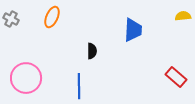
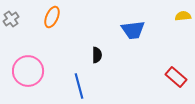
gray cross: rotated 28 degrees clockwise
blue trapezoid: rotated 80 degrees clockwise
black semicircle: moved 5 px right, 4 px down
pink circle: moved 2 px right, 7 px up
blue line: rotated 15 degrees counterclockwise
